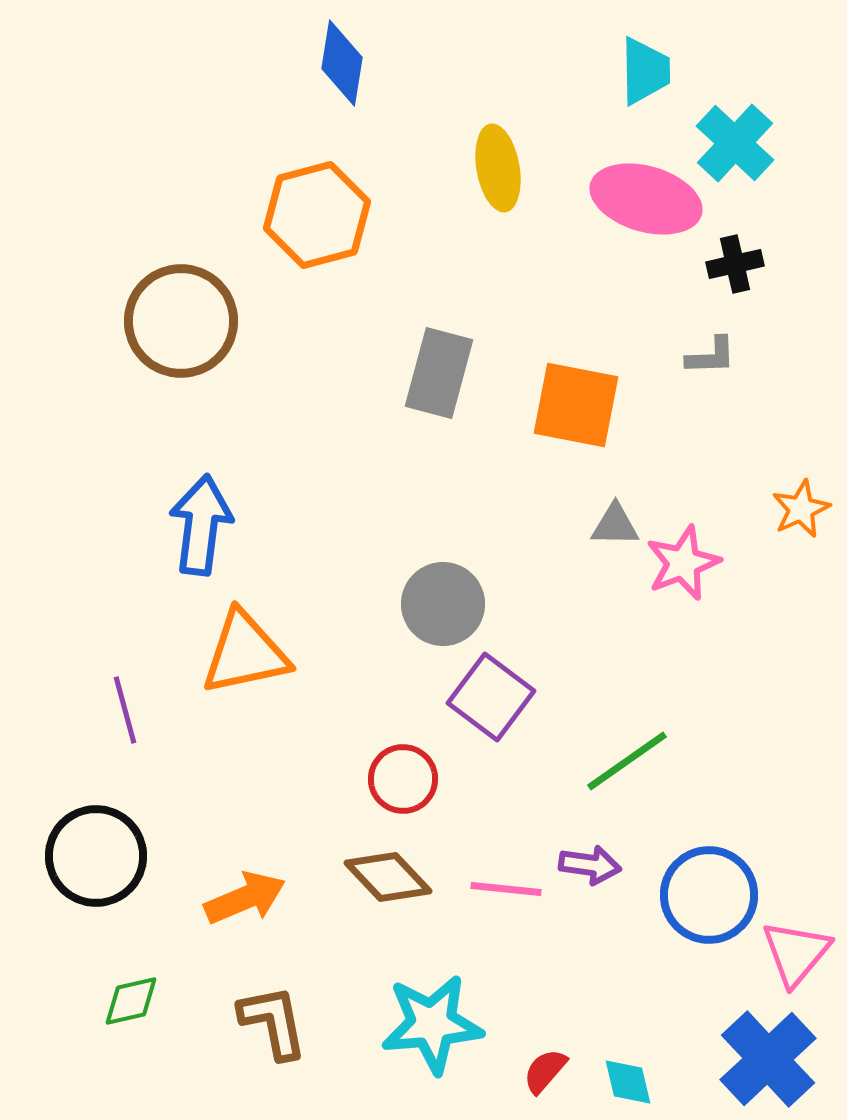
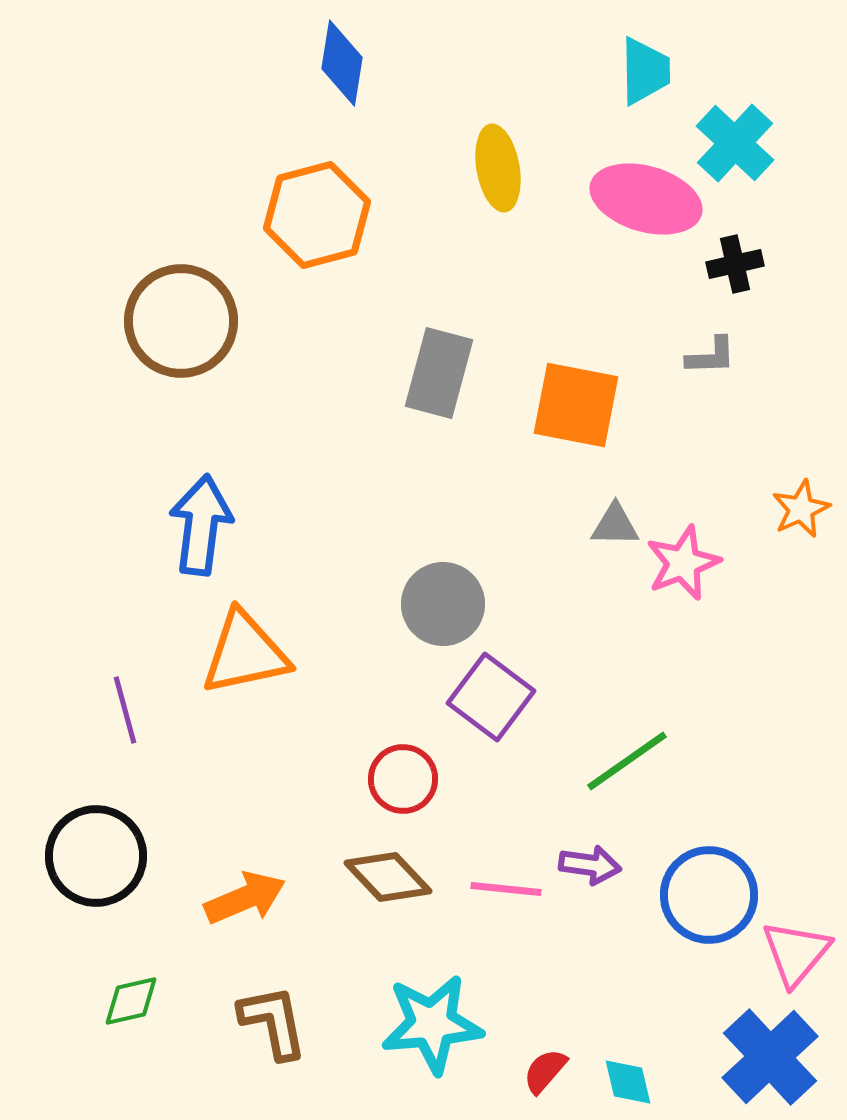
blue cross: moved 2 px right, 2 px up
